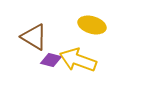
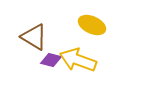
yellow ellipse: rotated 8 degrees clockwise
